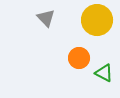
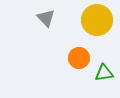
green triangle: rotated 36 degrees counterclockwise
